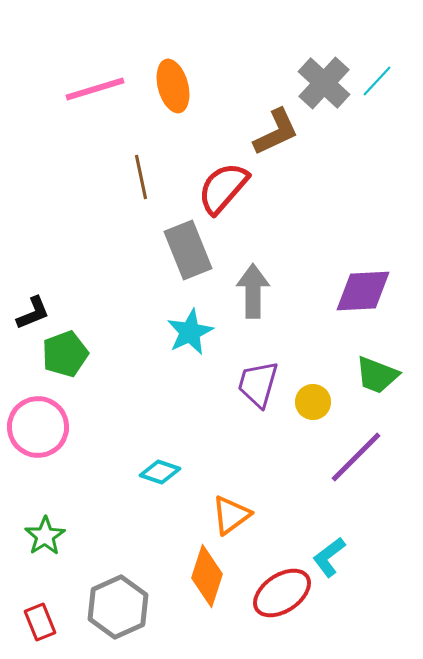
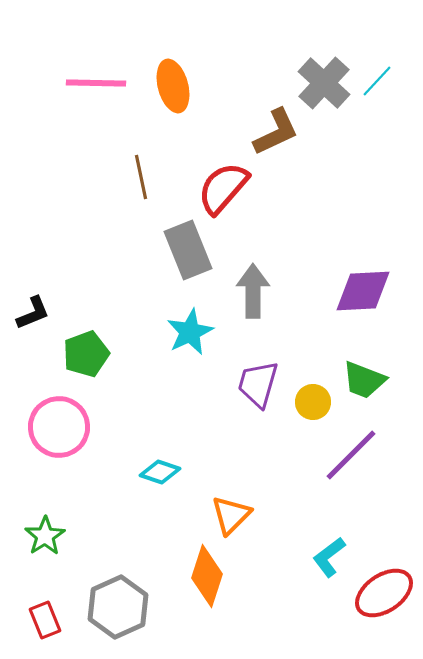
pink line: moved 1 px right, 6 px up; rotated 18 degrees clockwise
green pentagon: moved 21 px right
green trapezoid: moved 13 px left, 5 px down
pink circle: moved 21 px right
purple line: moved 5 px left, 2 px up
orange triangle: rotated 9 degrees counterclockwise
red ellipse: moved 102 px right
red rectangle: moved 5 px right, 2 px up
